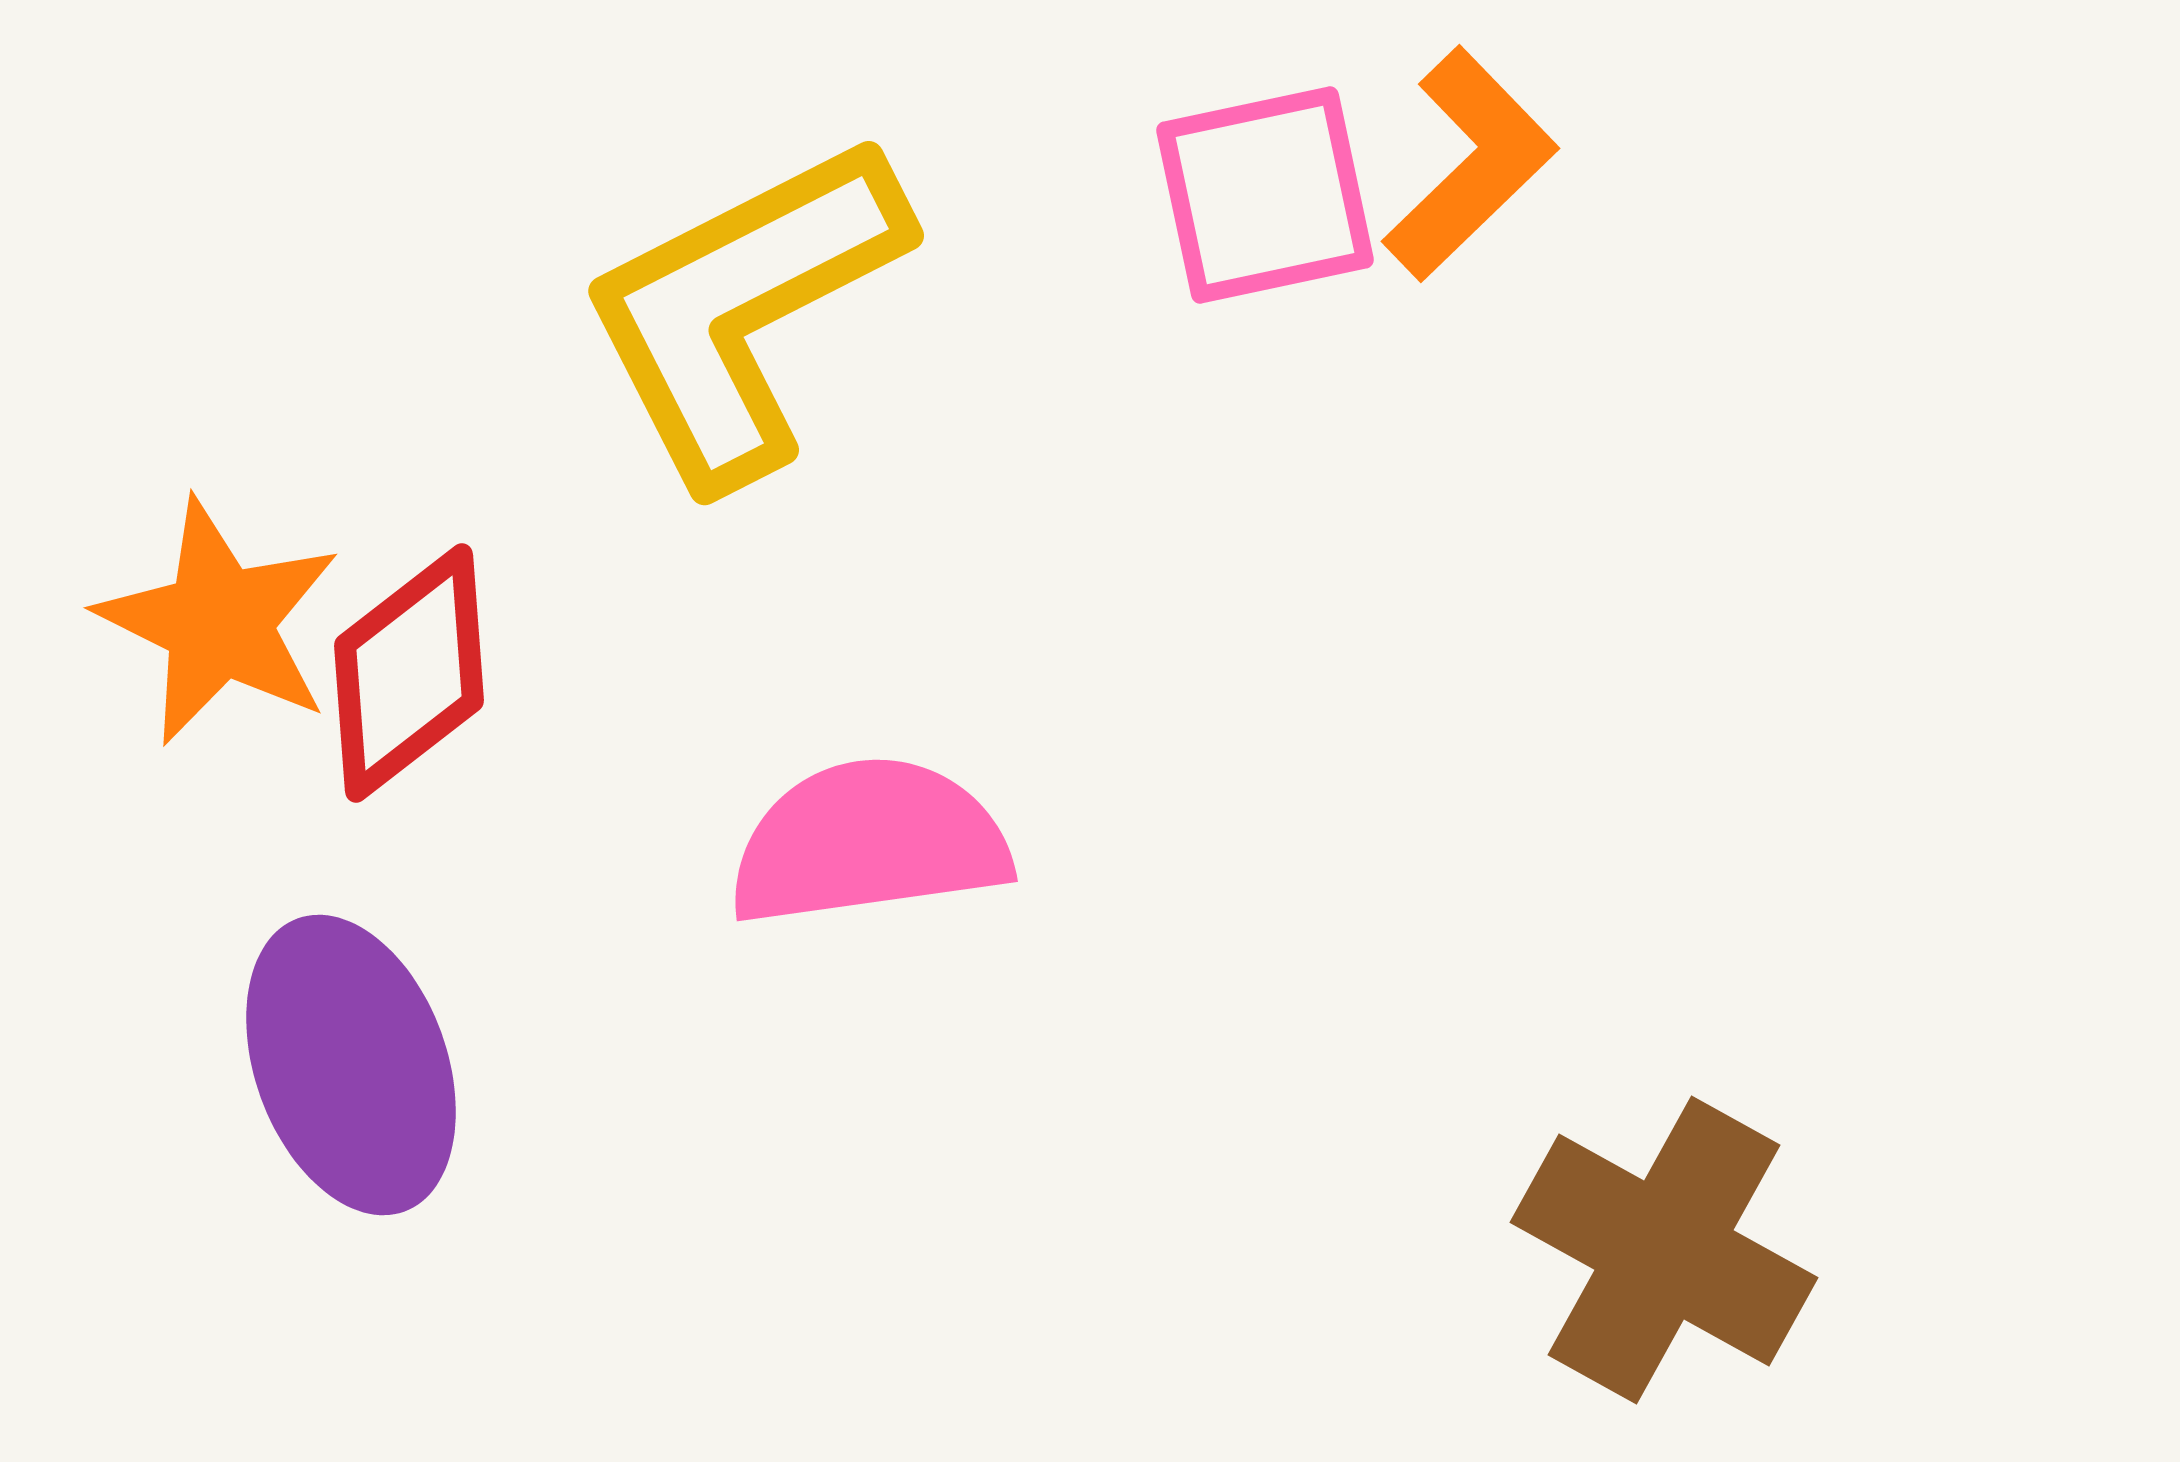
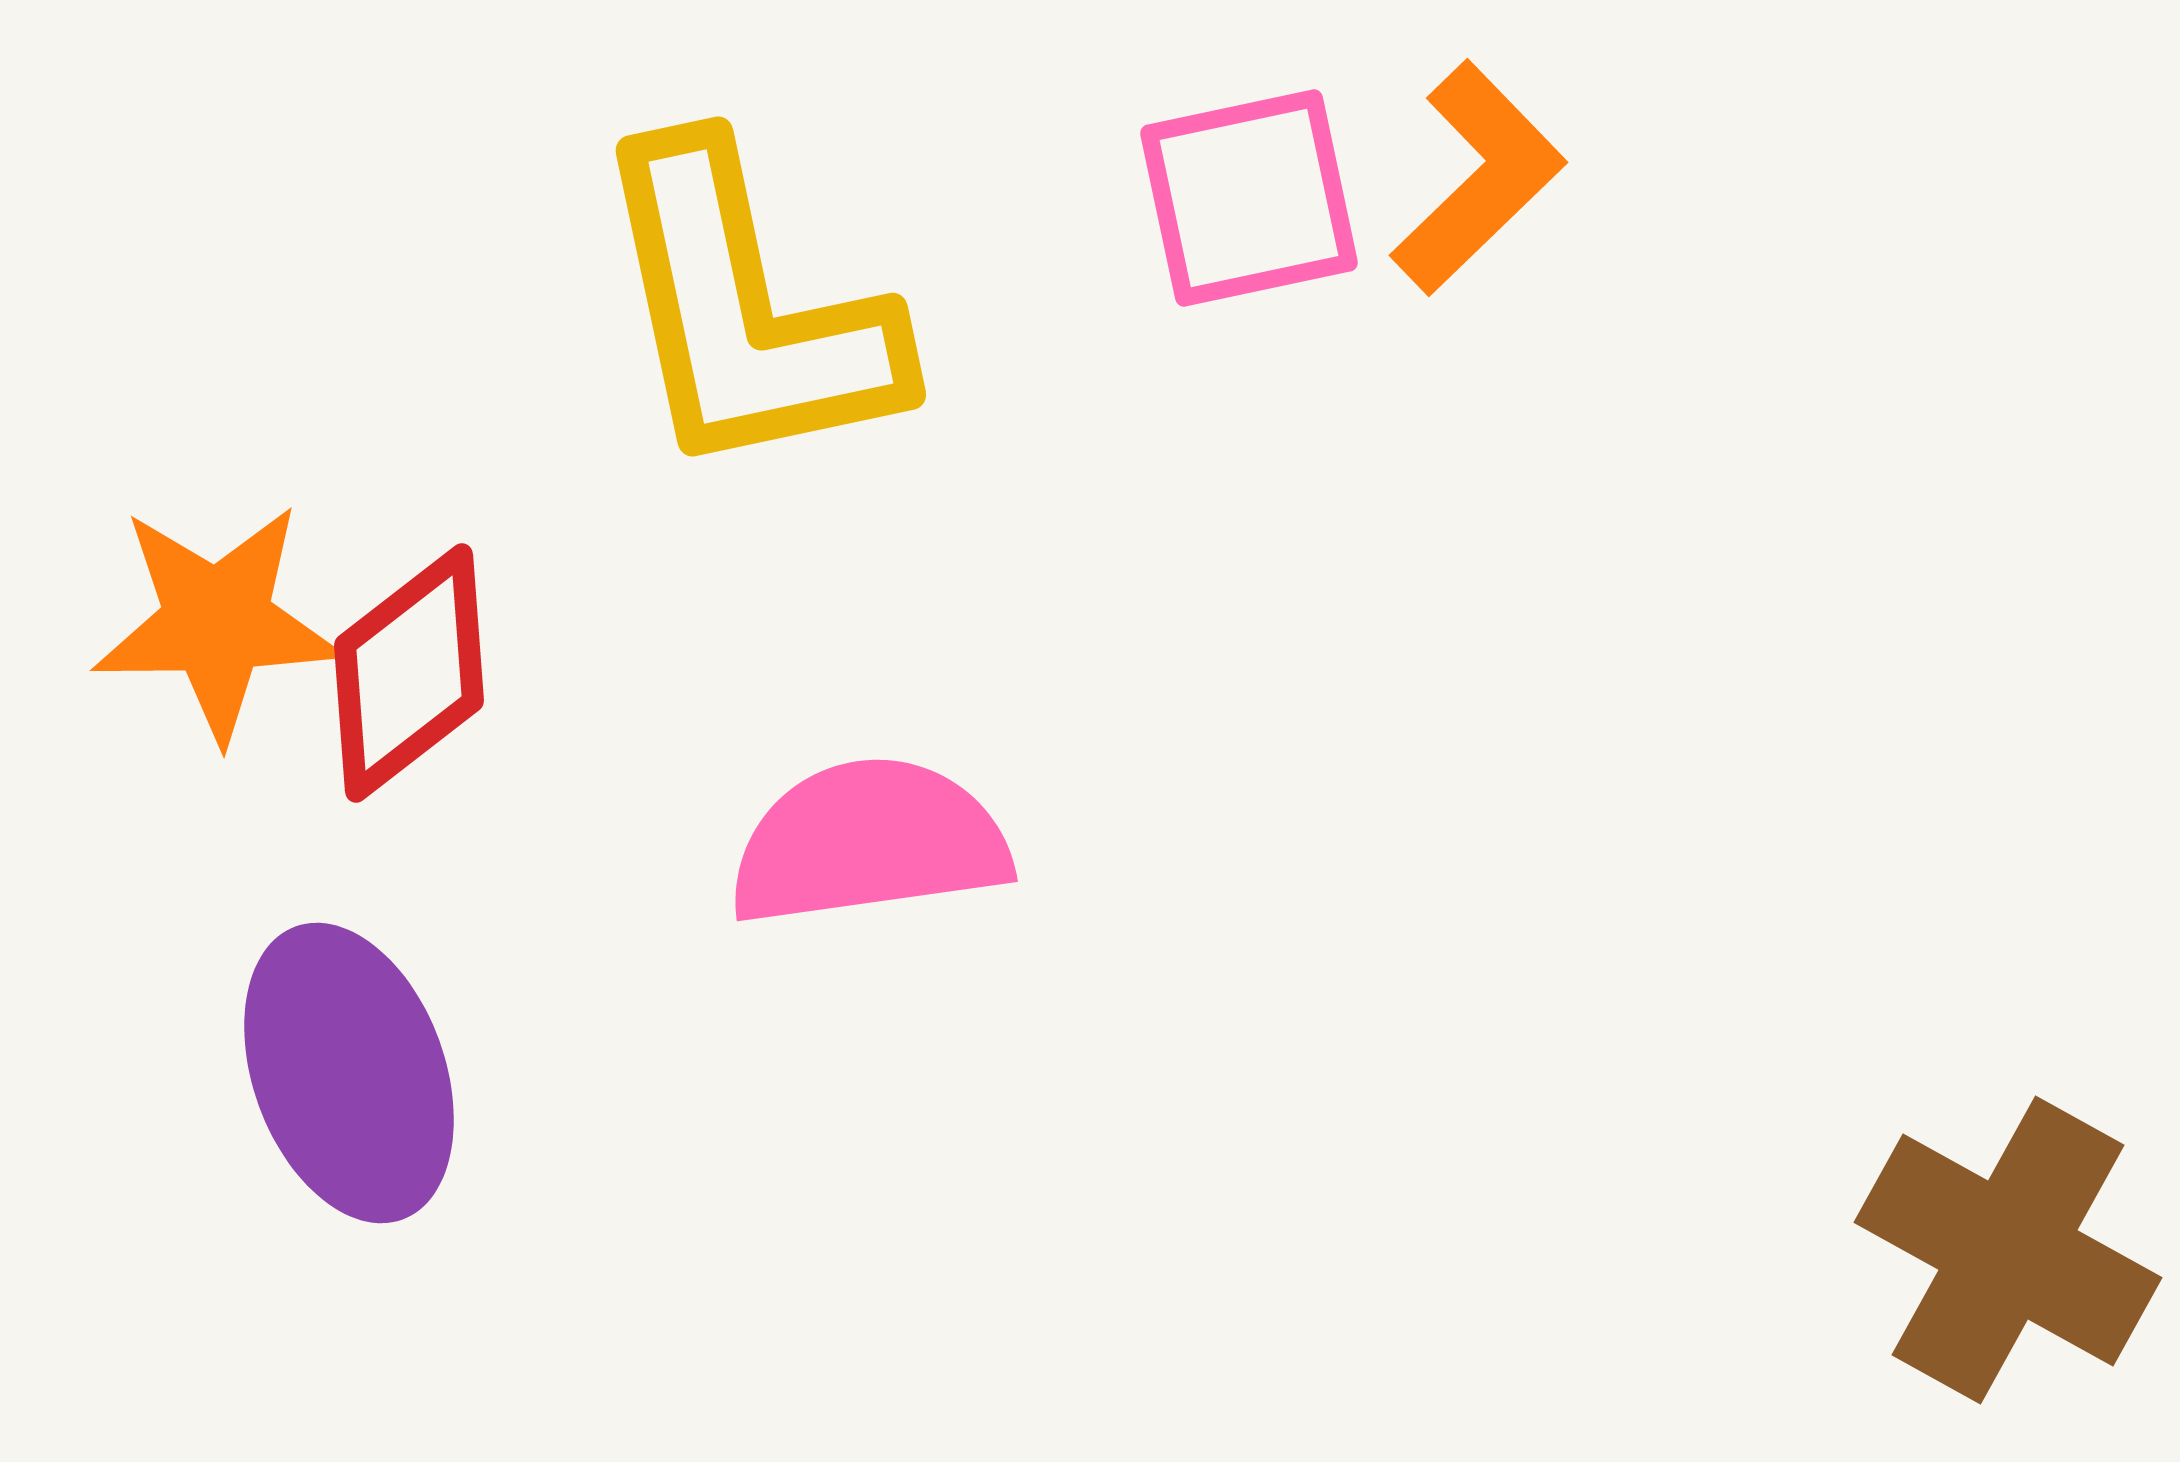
orange L-shape: moved 8 px right, 14 px down
pink square: moved 16 px left, 3 px down
yellow L-shape: moved 3 px right, 2 px down; rotated 75 degrees counterclockwise
orange star: moved 2 px left; rotated 27 degrees counterclockwise
purple ellipse: moved 2 px left, 8 px down
brown cross: moved 344 px right
